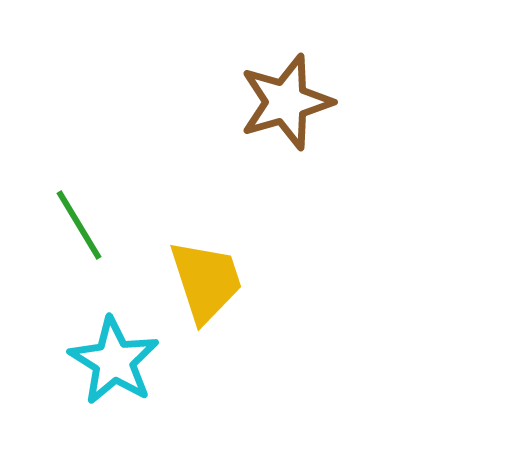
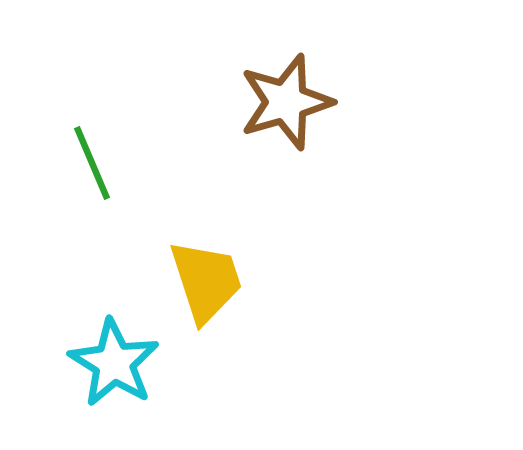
green line: moved 13 px right, 62 px up; rotated 8 degrees clockwise
cyan star: moved 2 px down
